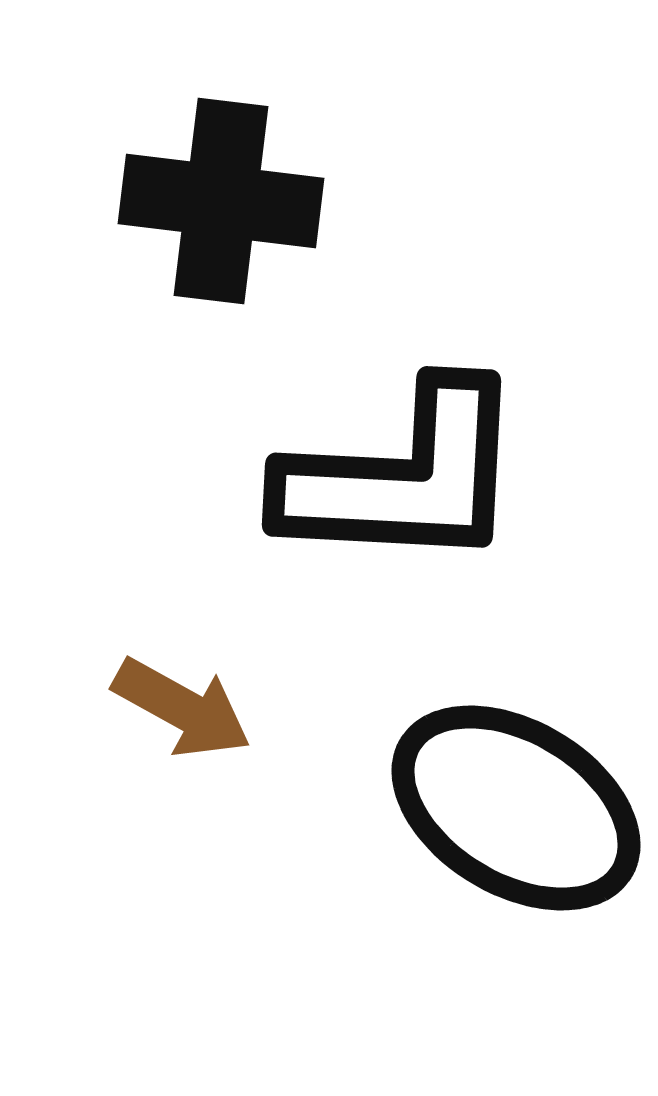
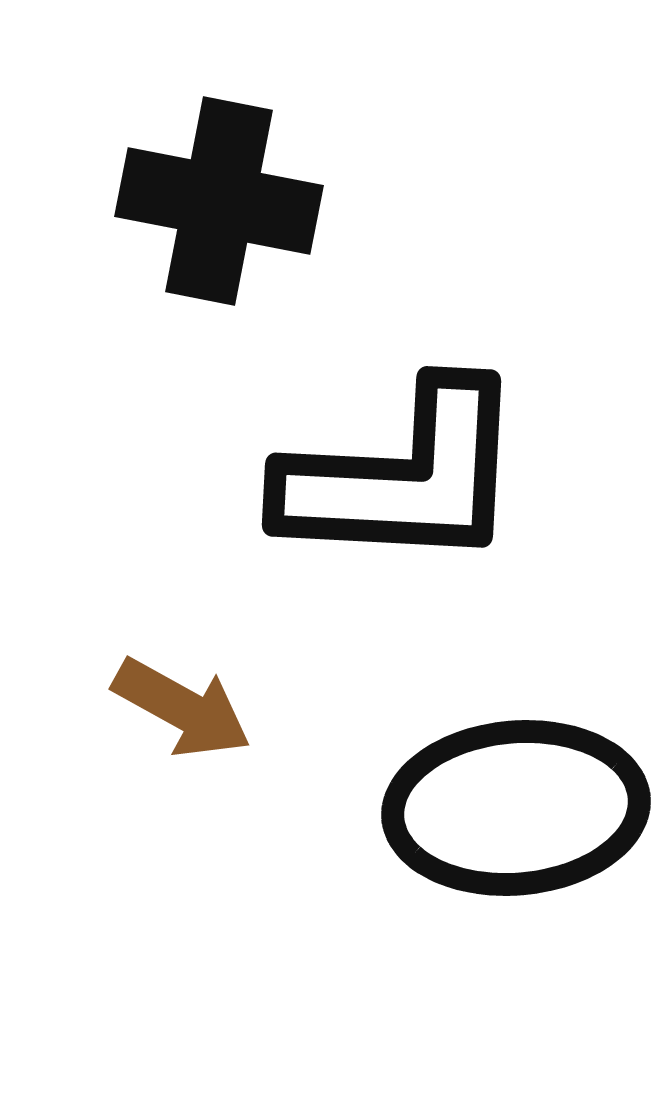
black cross: moved 2 px left; rotated 4 degrees clockwise
black ellipse: rotated 36 degrees counterclockwise
